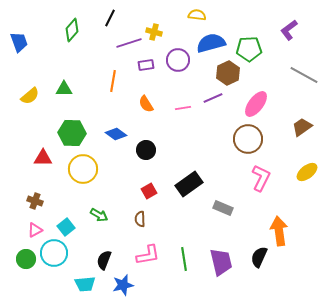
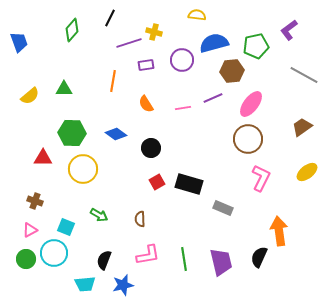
blue semicircle at (211, 43): moved 3 px right
green pentagon at (249, 49): moved 7 px right, 3 px up; rotated 10 degrees counterclockwise
purple circle at (178, 60): moved 4 px right
brown hexagon at (228, 73): moved 4 px right, 2 px up; rotated 20 degrees clockwise
pink ellipse at (256, 104): moved 5 px left
black circle at (146, 150): moved 5 px right, 2 px up
black rectangle at (189, 184): rotated 52 degrees clockwise
red square at (149, 191): moved 8 px right, 9 px up
cyan square at (66, 227): rotated 30 degrees counterclockwise
pink triangle at (35, 230): moved 5 px left
